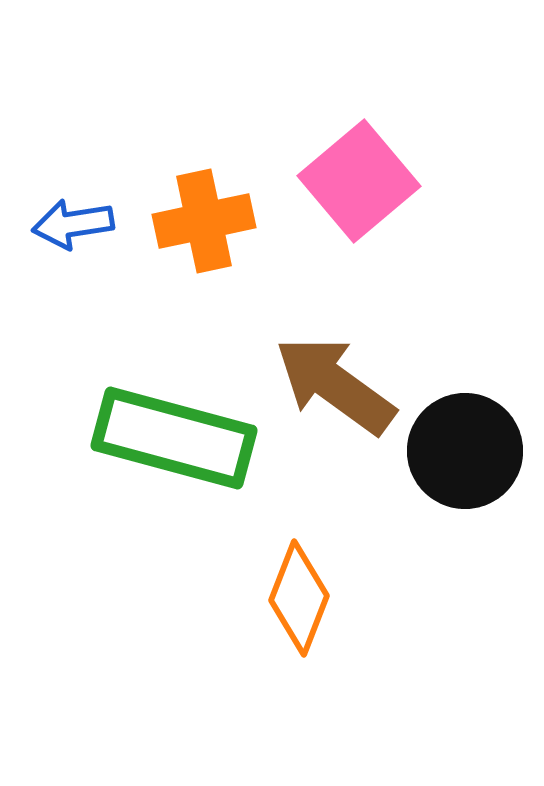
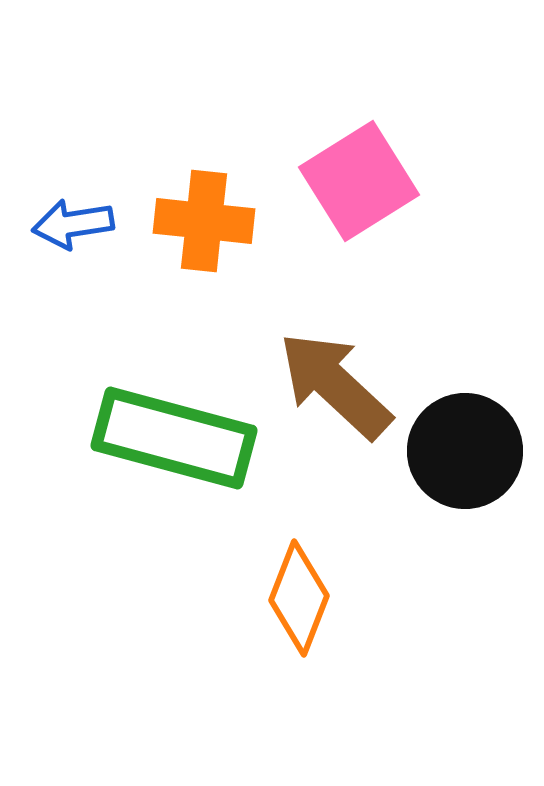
pink square: rotated 8 degrees clockwise
orange cross: rotated 18 degrees clockwise
brown arrow: rotated 7 degrees clockwise
